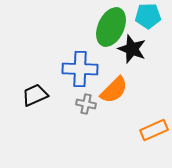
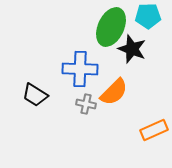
orange semicircle: moved 2 px down
black trapezoid: rotated 124 degrees counterclockwise
